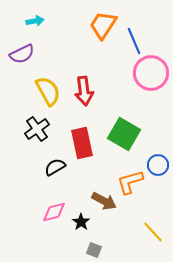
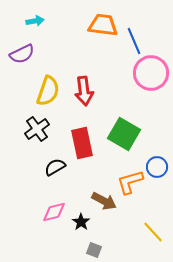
orange trapezoid: rotated 64 degrees clockwise
yellow semicircle: rotated 48 degrees clockwise
blue circle: moved 1 px left, 2 px down
